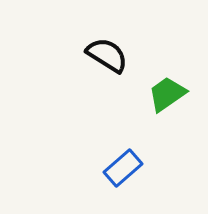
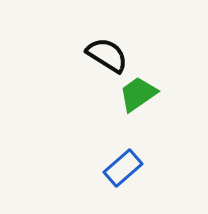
green trapezoid: moved 29 px left
